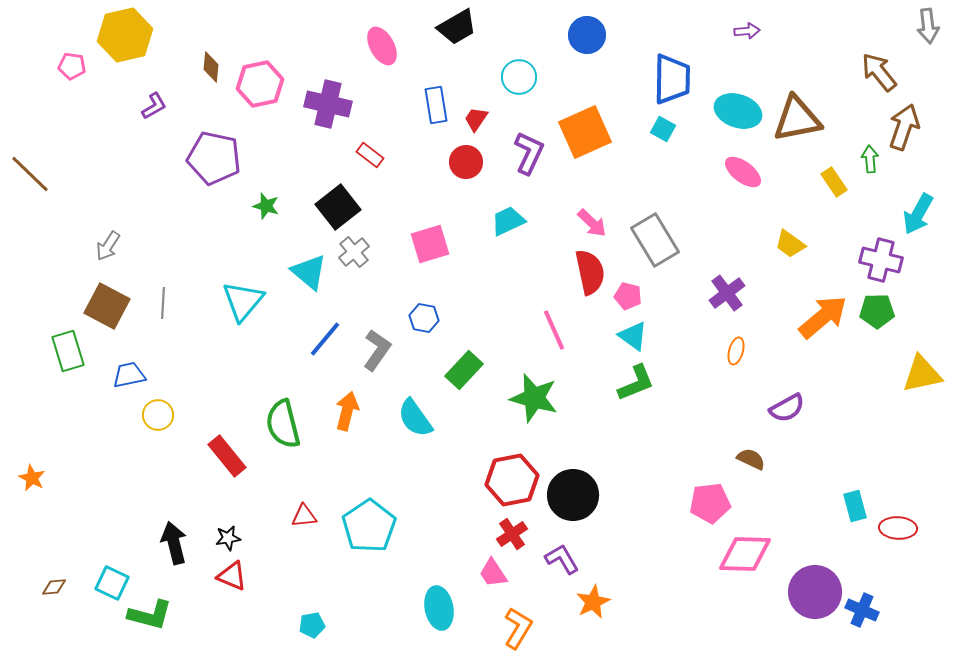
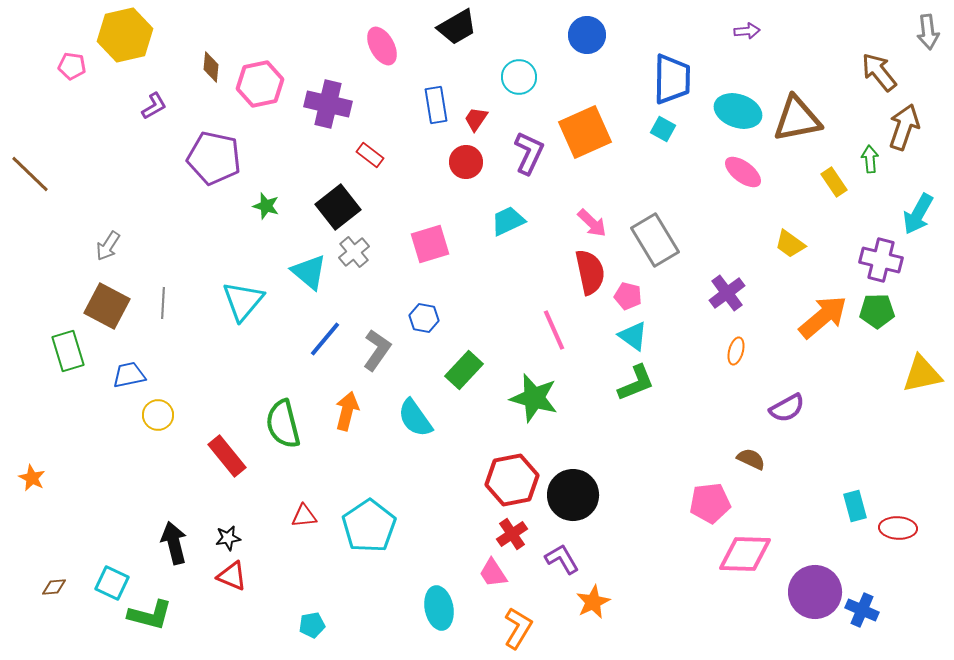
gray arrow at (928, 26): moved 6 px down
